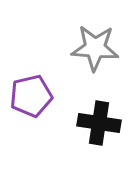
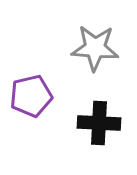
black cross: rotated 6 degrees counterclockwise
